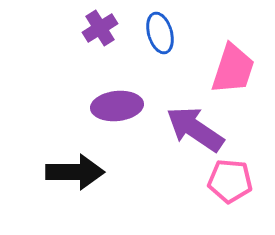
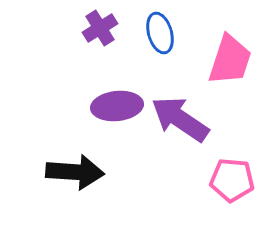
pink trapezoid: moved 3 px left, 9 px up
purple arrow: moved 15 px left, 10 px up
black arrow: rotated 4 degrees clockwise
pink pentagon: moved 2 px right, 1 px up
